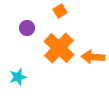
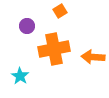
purple circle: moved 2 px up
orange cross: moved 5 px left, 1 px down; rotated 36 degrees clockwise
cyan star: moved 2 px right, 1 px up; rotated 24 degrees counterclockwise
